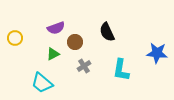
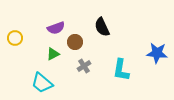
black semicircle: moved 5 px left, 5 px up
